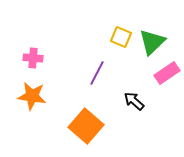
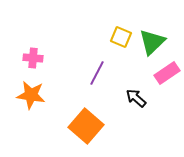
orange star: moved 1 px left, 1 px up
black arrow: moved 2 px right, 3 px up
